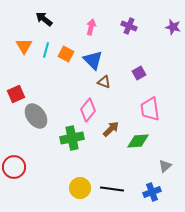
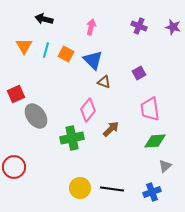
black arrow: rotated 24 degrees counterclockwise
purple cross: moved 10 px right
green diamond: moved 17 px right
